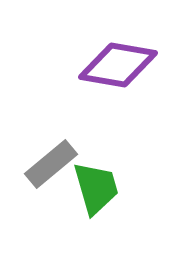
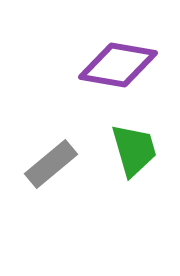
green trapezoid: moved 38 px right, 38 px up
